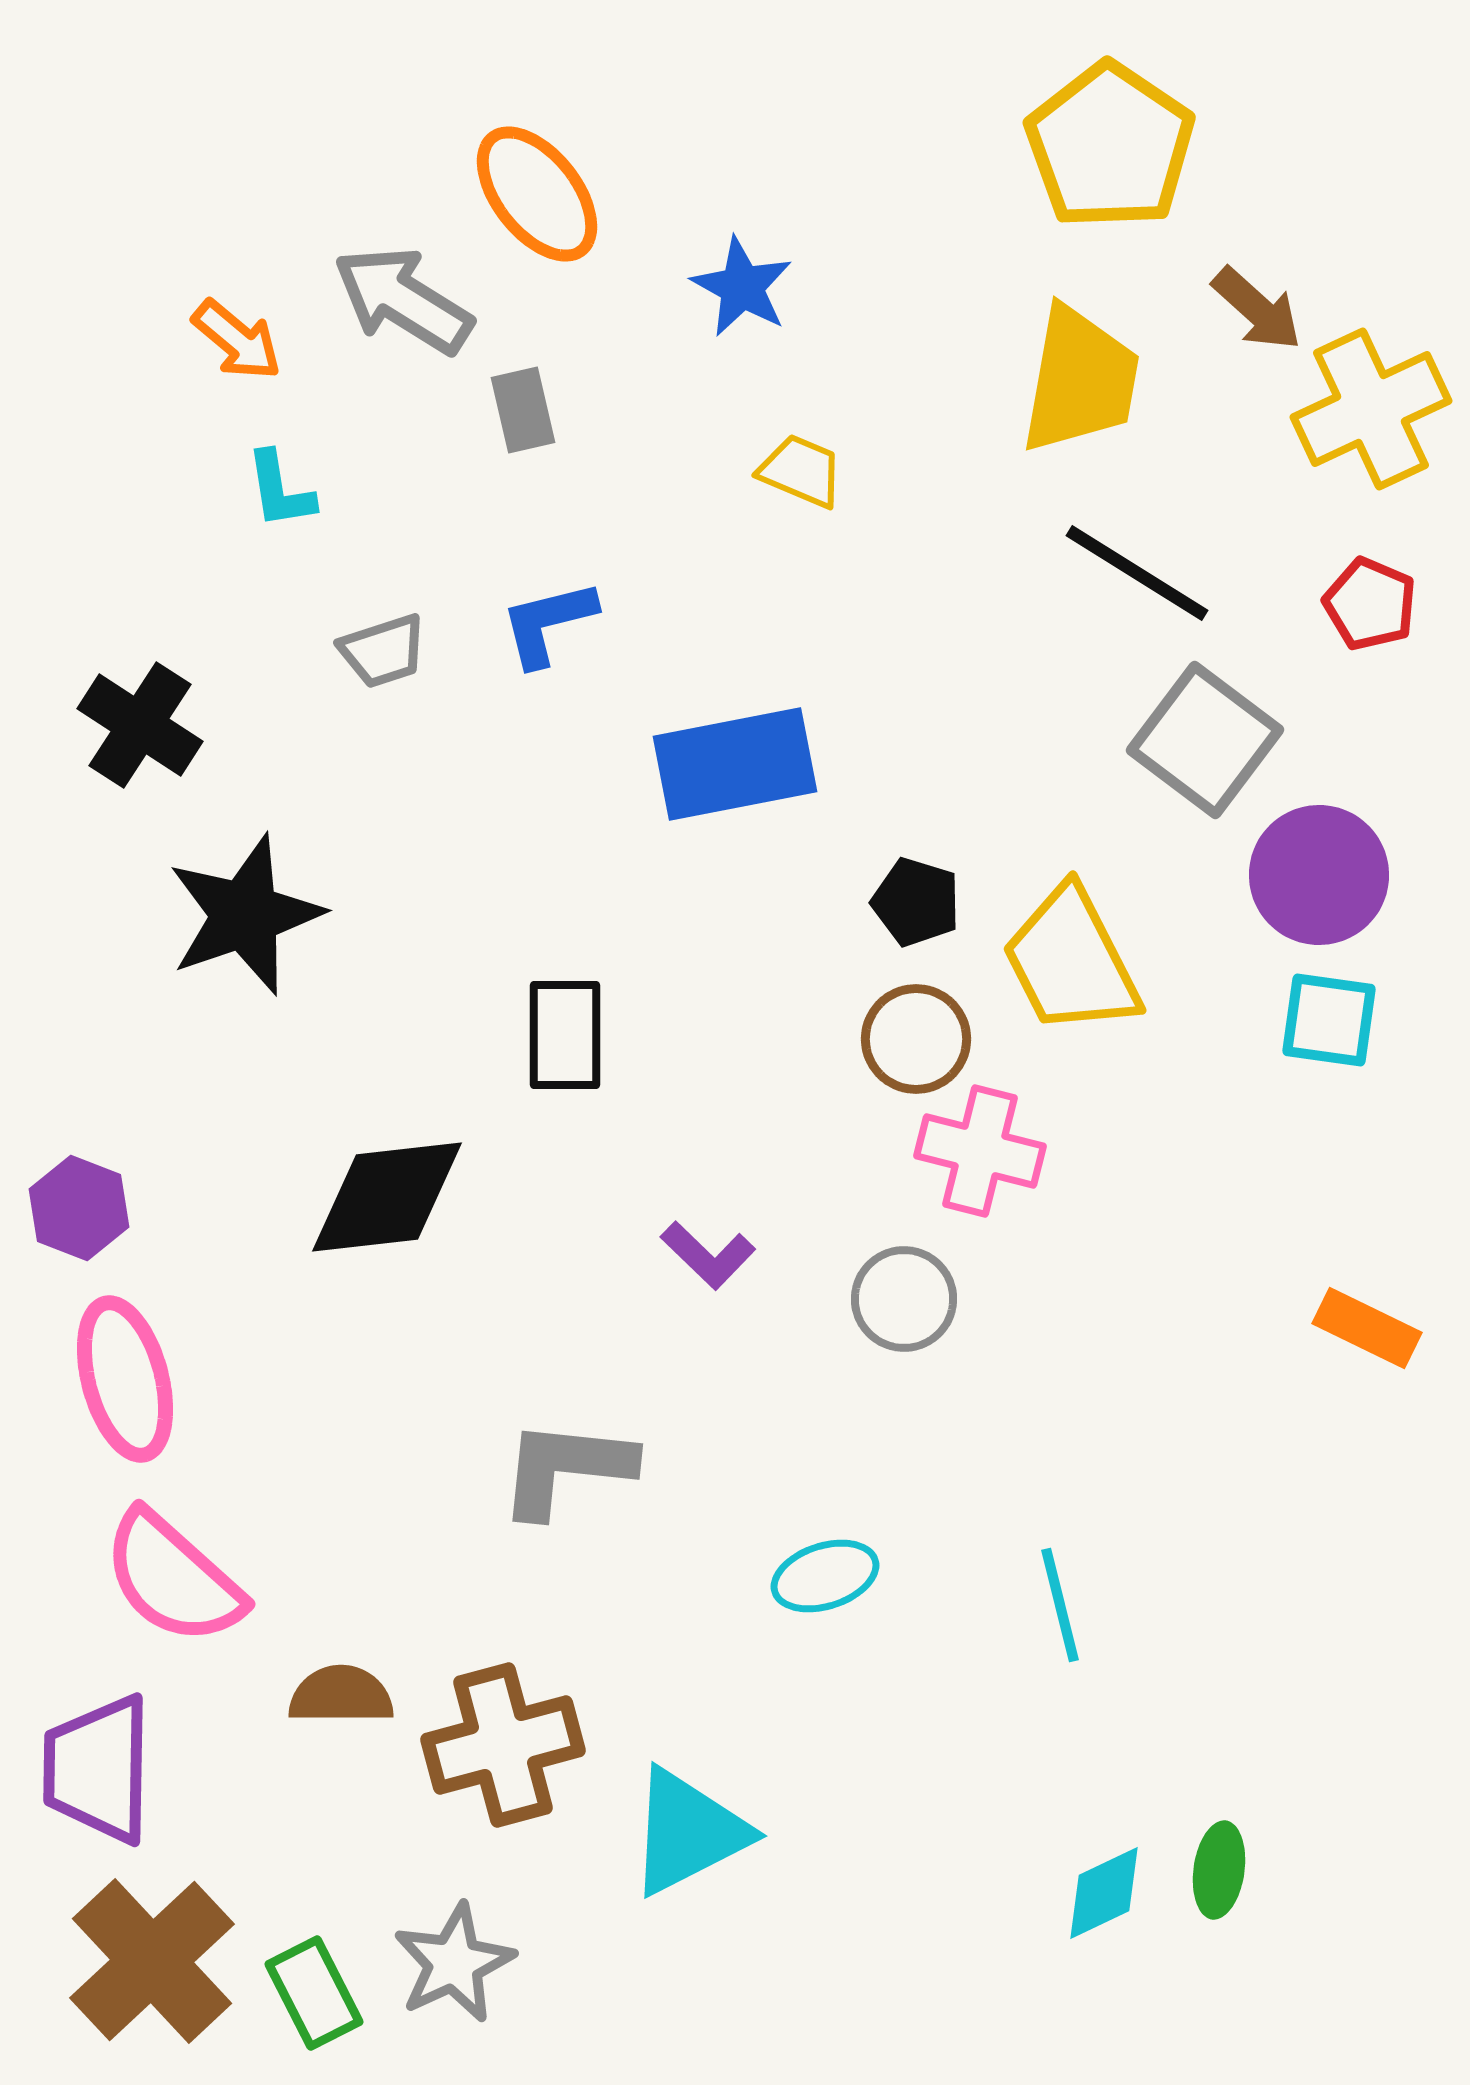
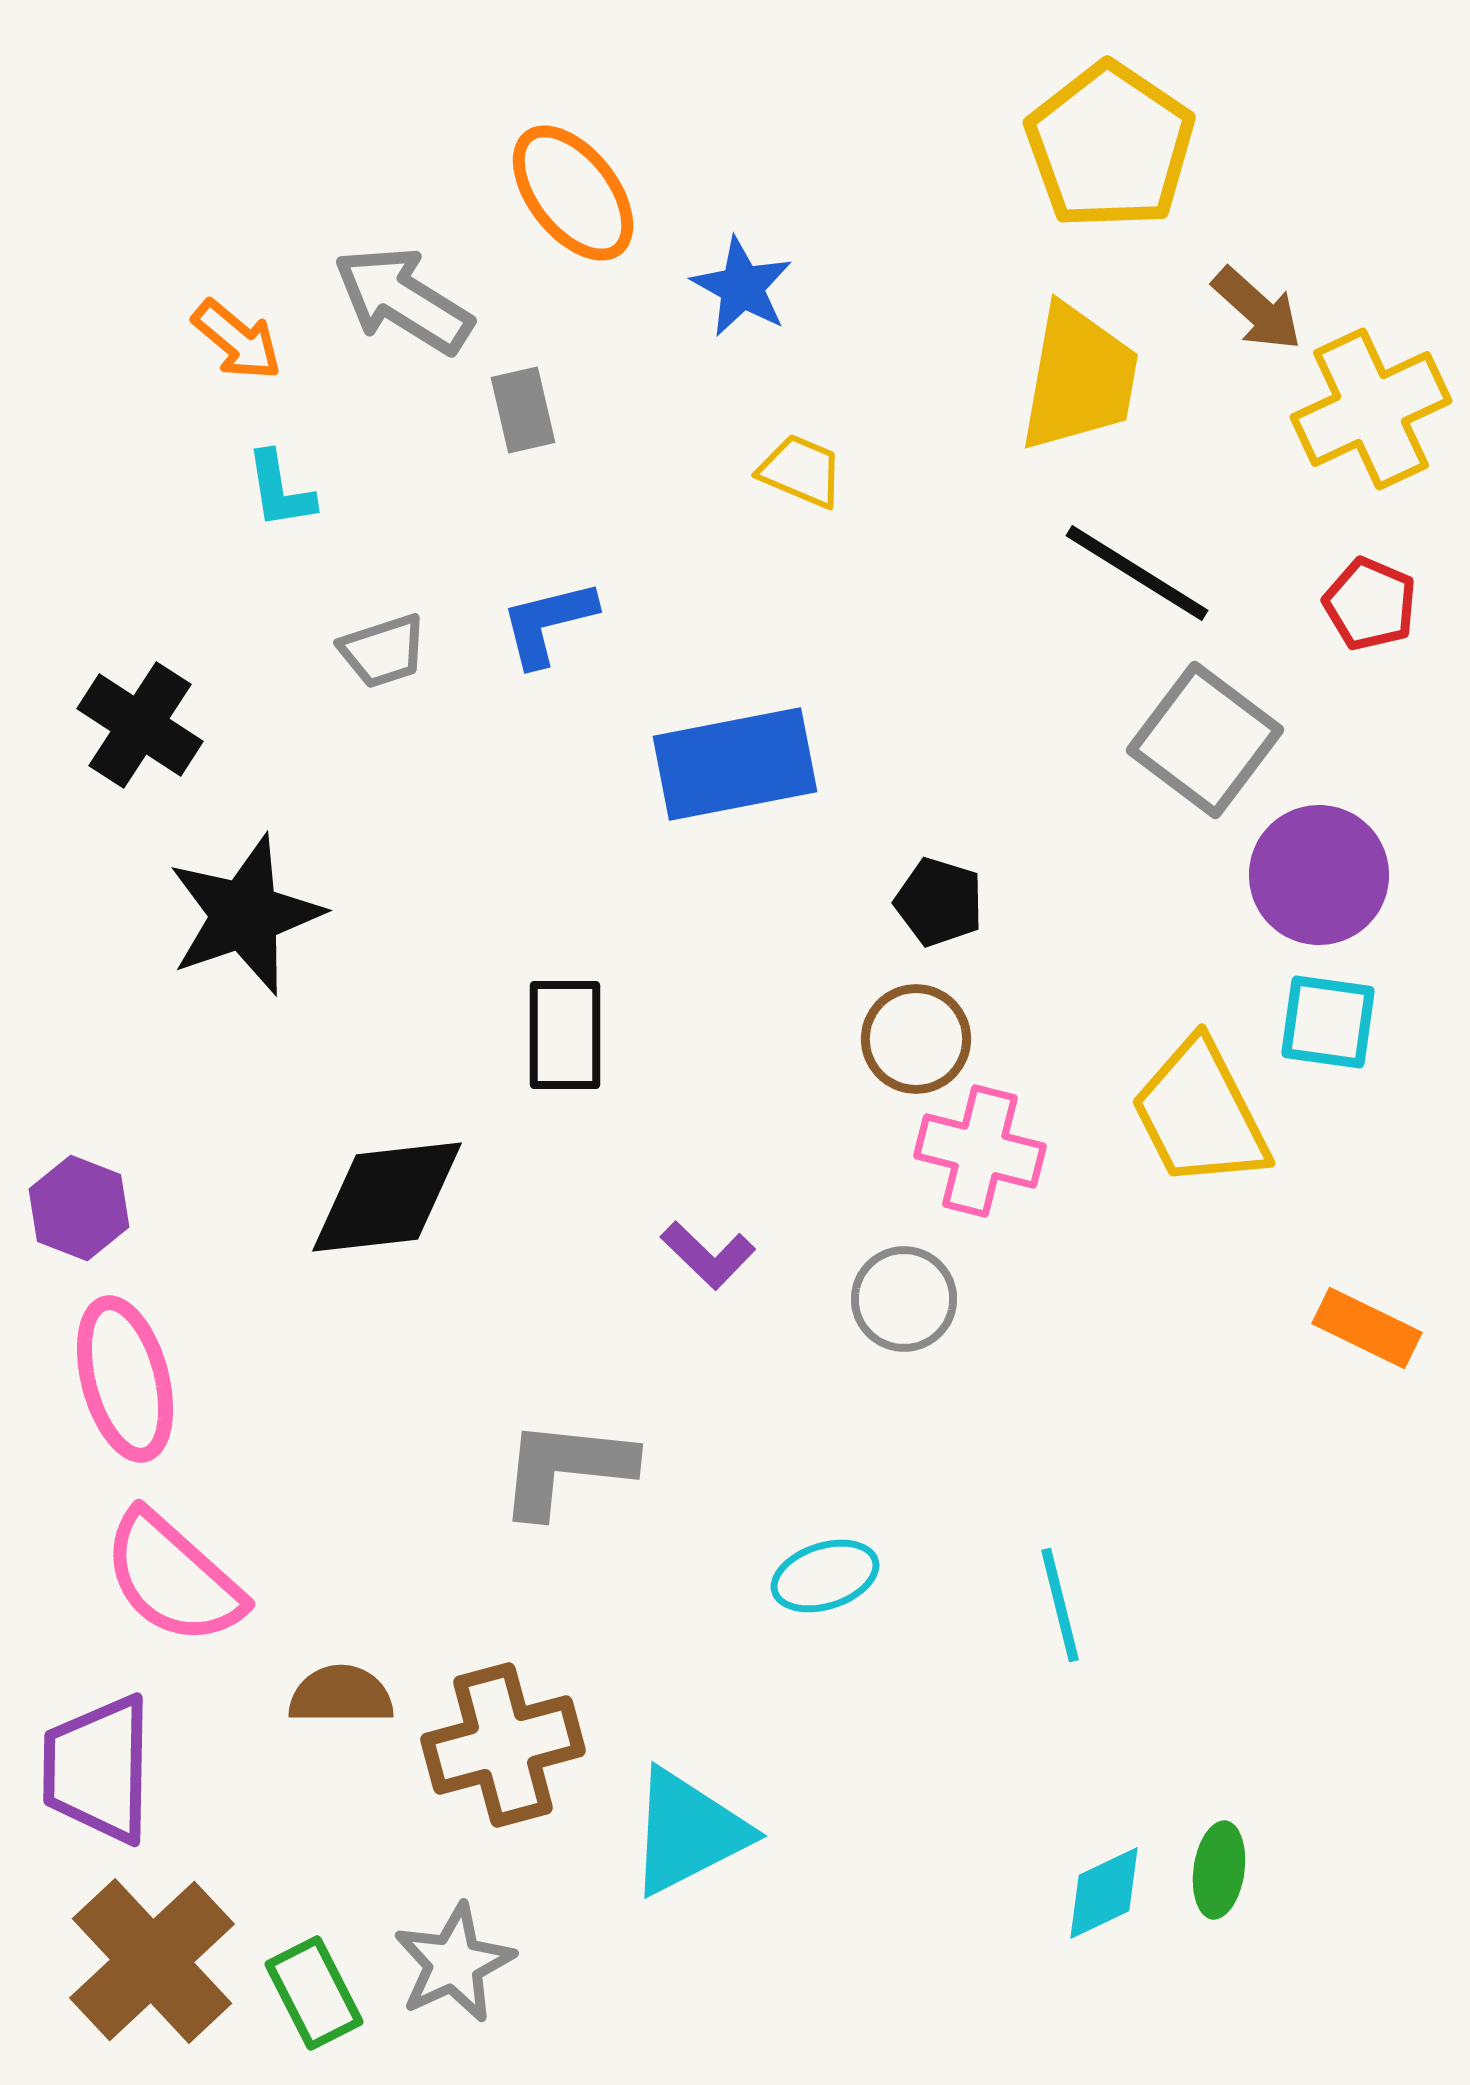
orange ellipse at (537, 194): moved 36 px right, 1 px up
yellow trapezoid at (1080, 380): moved 1 px left, 2 px up
black pentagon at (916, 902): moved 23 px right
yellow trapezoid at (1071, 961): moved 129 px right, 153 px down
cyan square at (1329, 1020): moved 1 px left, 2 px down
